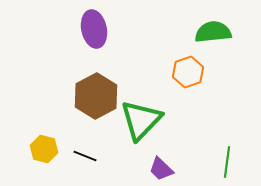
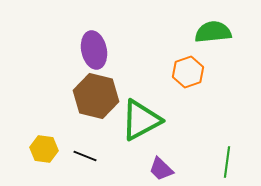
purple ellipse: moved 21 px down
brown hexagon: rotated 18 degrees counterclockwise
green triangle: rotated 18 degrees clockwise
yellow hexagon: rotated 8 degrees counterclockwise
